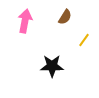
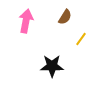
pink arrow: moved 1 px right
yellow line: moved 3 px left, 1 px up
